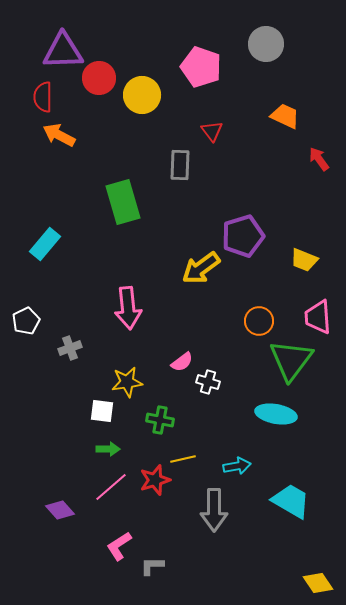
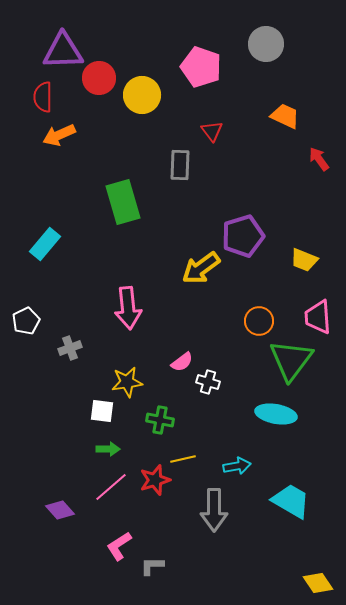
orange arrow: rotated 52 degrees counterclockwise
